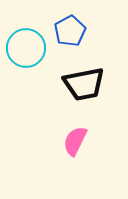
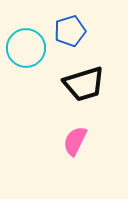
blue pentagon: rotated 12 degrees clockwise
black trapezoid: rotated 6 degrees counterclockwise
